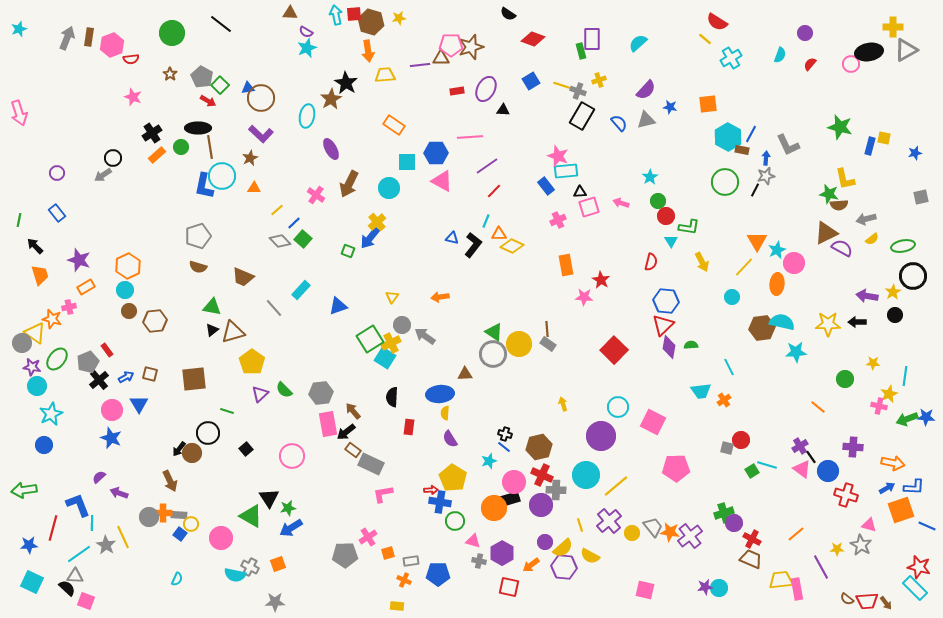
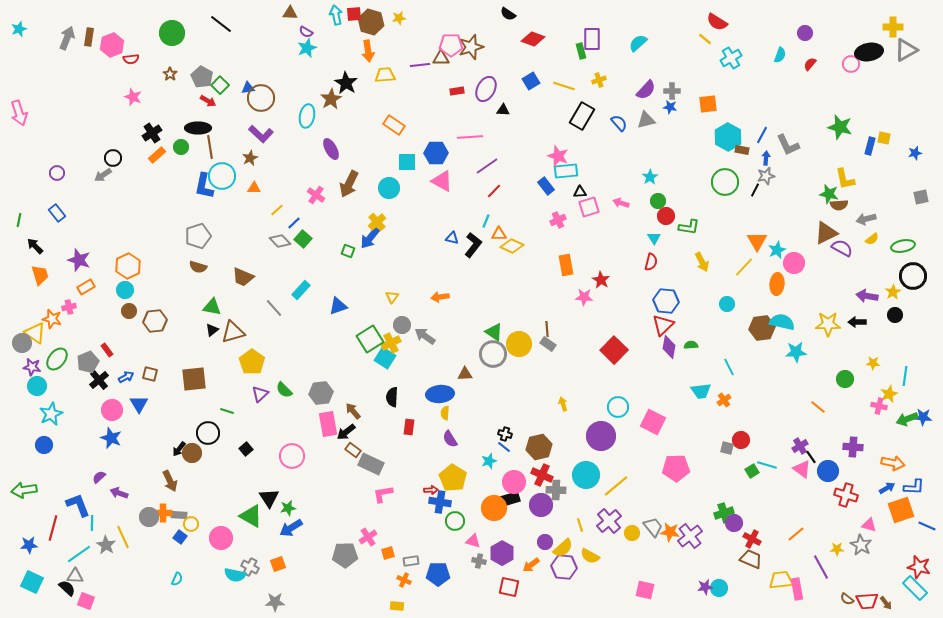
gray cross at (578, 91): moved 94 px right; rotated 21 degrees counterclockwise
blue line at (751, 134): moved 11 px right, 1 px down
cyan triangle at (671, 241): moved 17 px left, 3 px up
cyan circle at (732, 297): moved 5 px left, 7 px down
blue star at (926, 417): moved 3 px left
blue square at (180, 534): moved 3 px down
